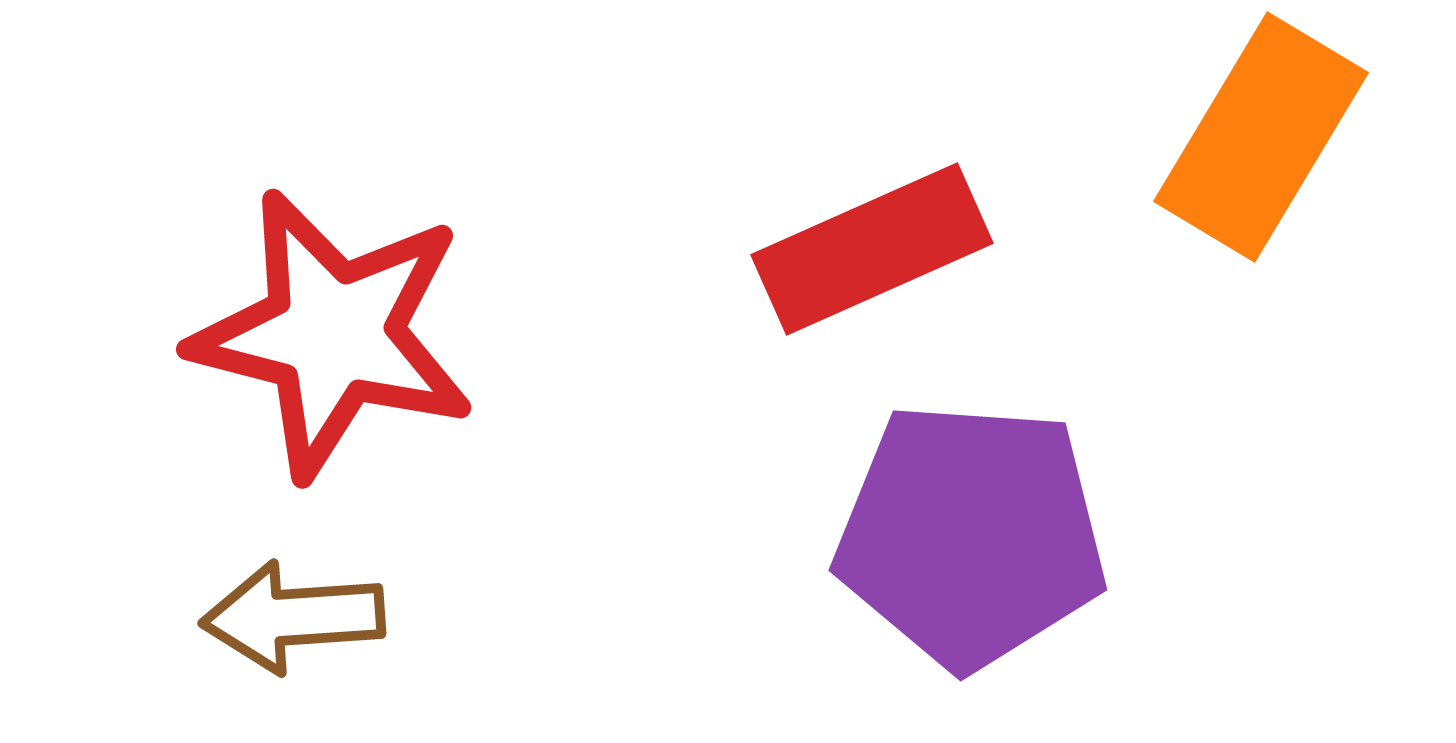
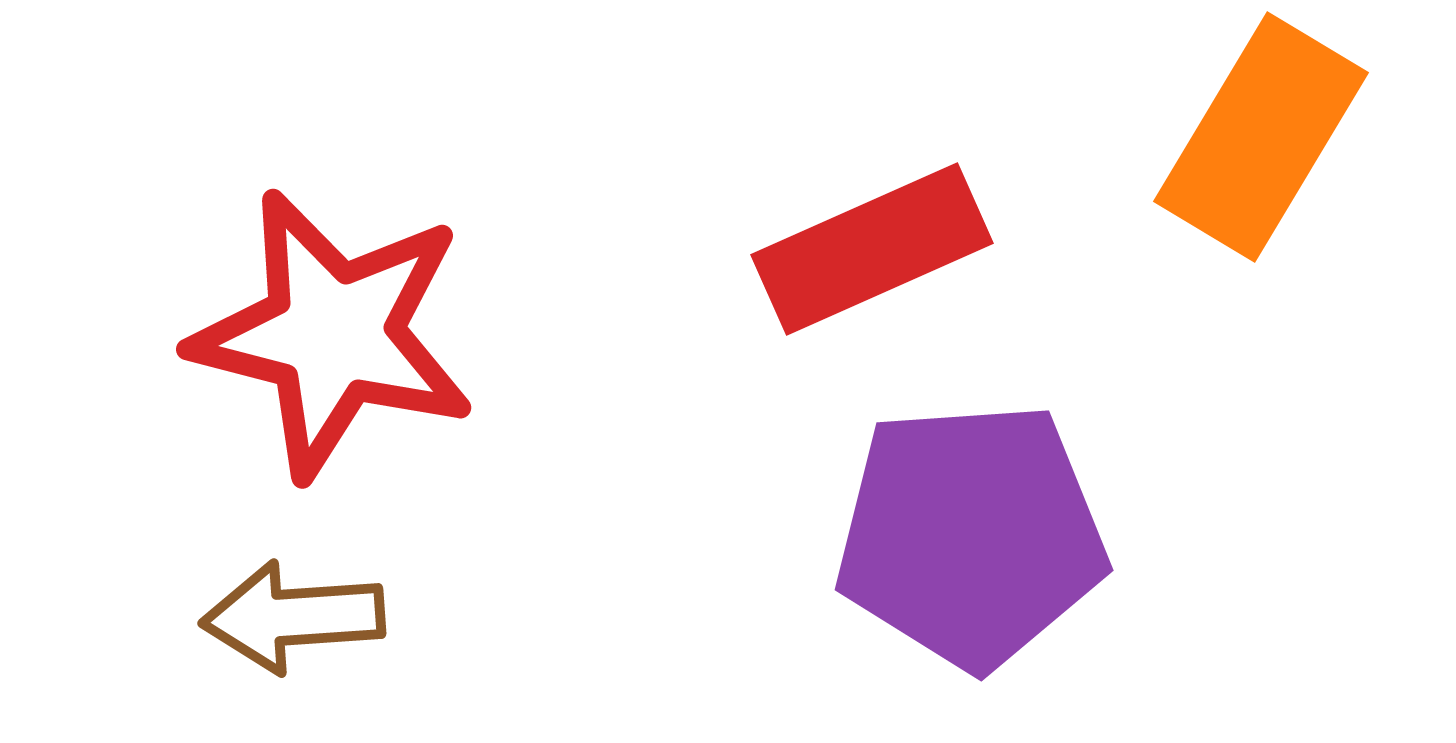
purple pentagon: rotated 8 degrees counterclockwise
